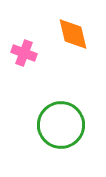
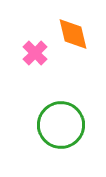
pink cross: moved 11 px right; rotated 25 degrees clockwise
